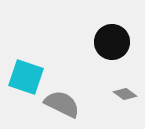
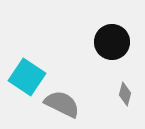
cyan square: moved 1 px right; rotated 15 degrees clockwise
gray diamond: rotated 70 degrees clockwise
